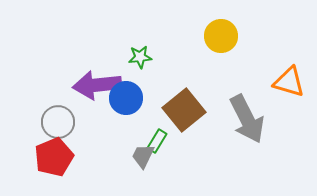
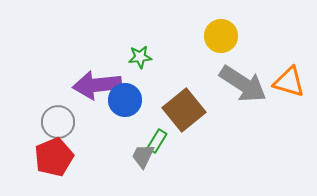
blue circle: moved 1 px left, 2 px down
gray arrow: moved 4 px left, 35 px up; rotated 30 degrees counterclockwise
